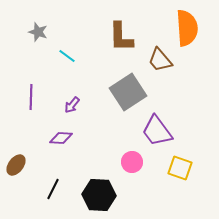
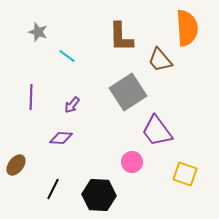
yellow square: moved 5 px right, 6 px down
